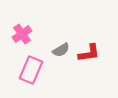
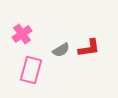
red L-shape: moved 5 px up
pink rectangle: rotated 8 degrees counterclockwise
